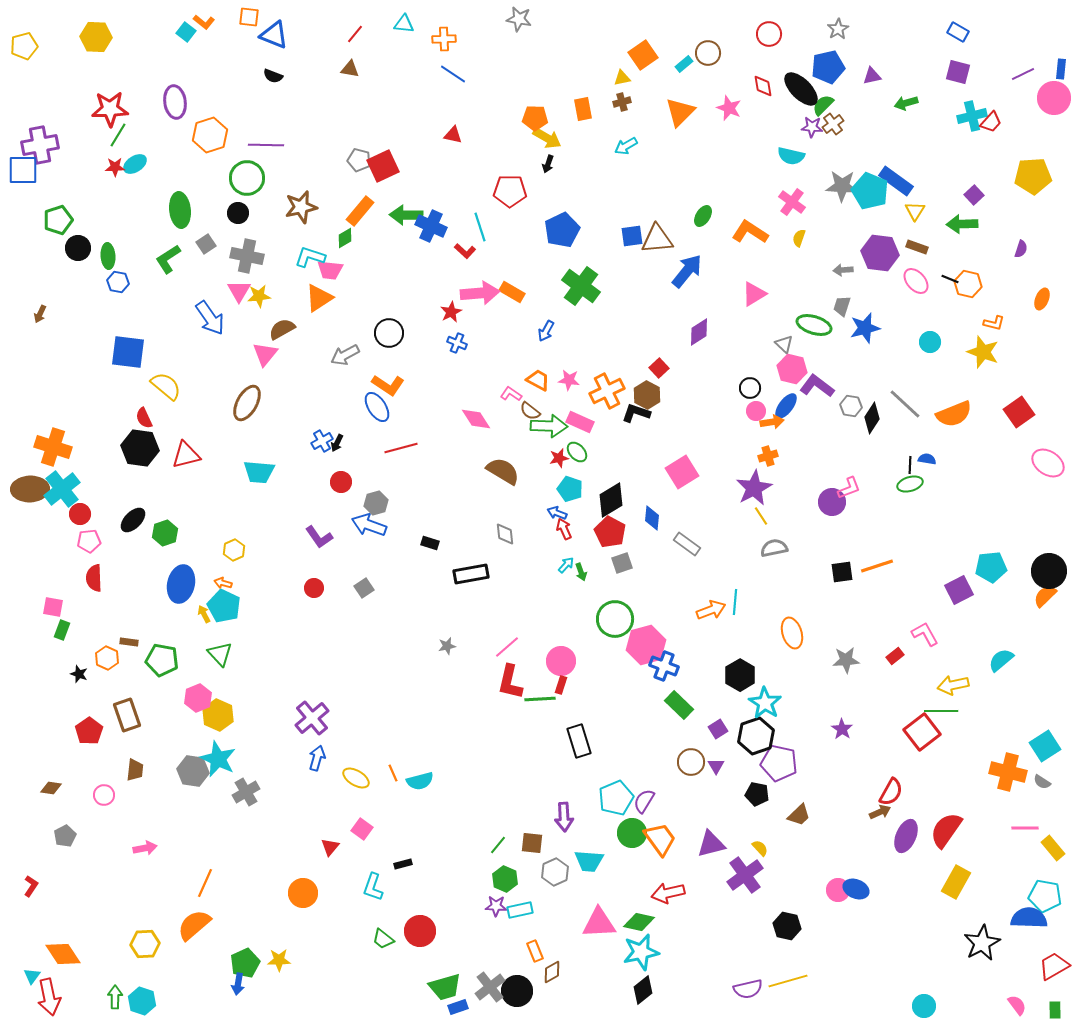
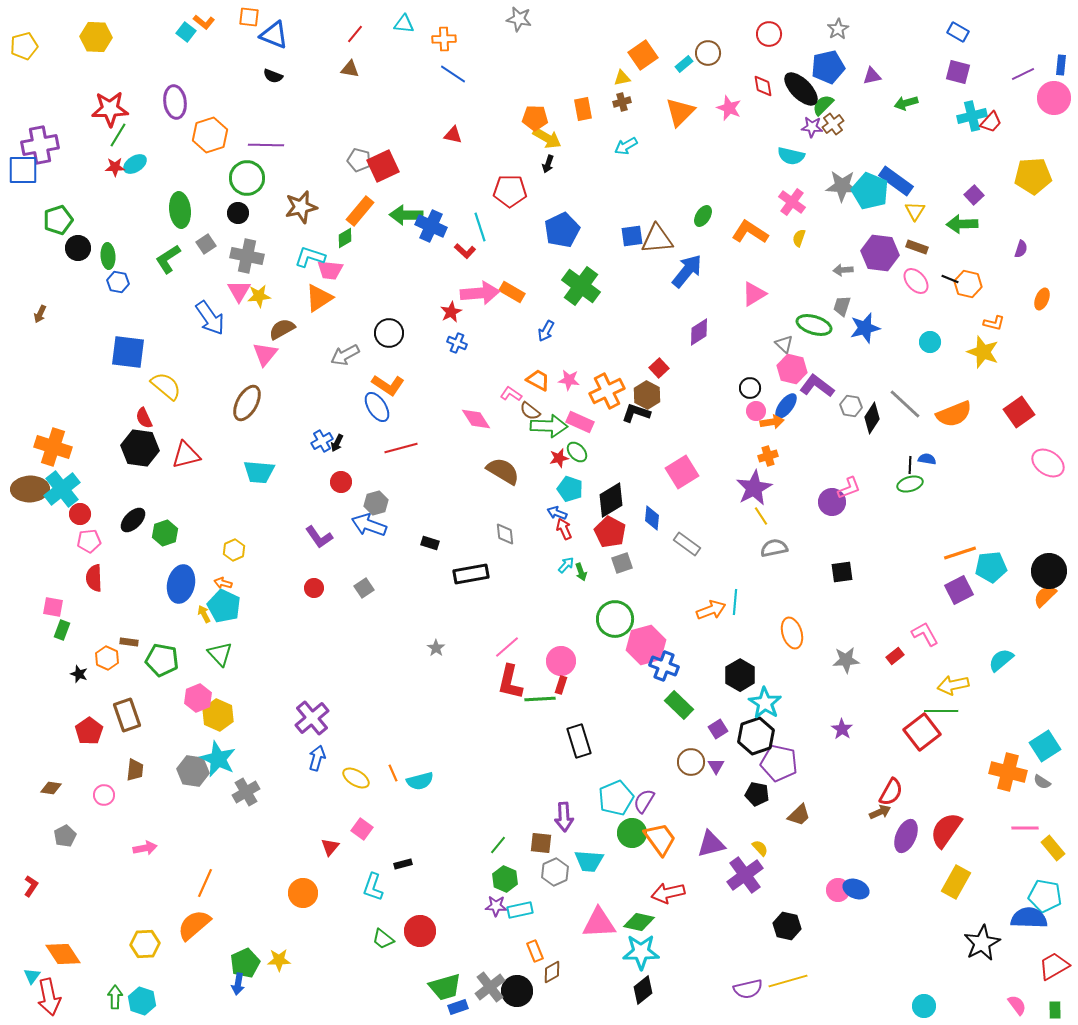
blue rectangle at (1061, 69): moved 4 px up
orange line at (877, 566): moved 83 px right, 13 px up
gray star at (447, 646): moved 11 px left, 2 px down; rotated 24 degrees counterclockwise
brown square at (532, 843): moved 9 px right
cyan star at (641, 952): rotated 12 degrees clockwise
